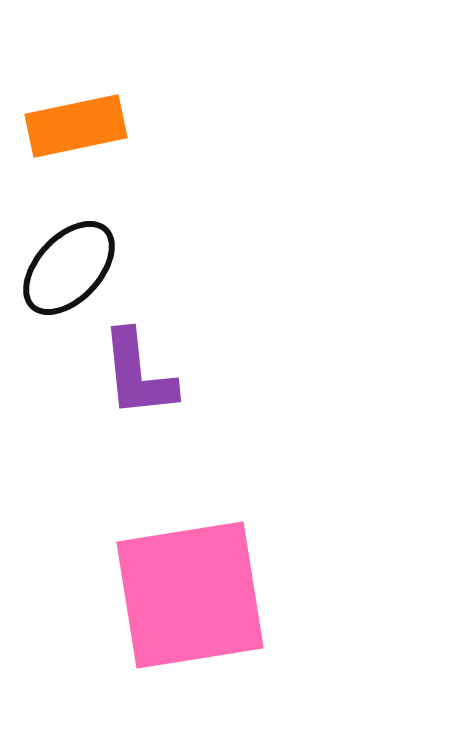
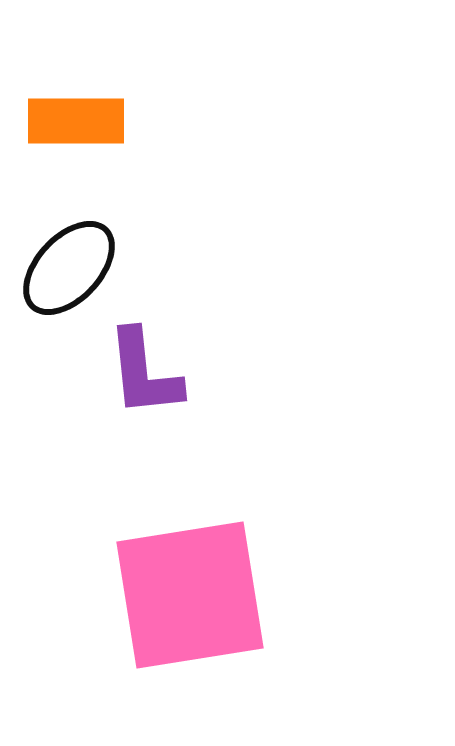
orange rectangle: moved 5 px up; rotated 12 degrees clockwise
purple L-shape: moved 6 px right, 1 px up
